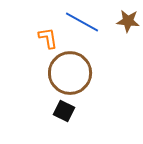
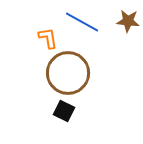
brown circle: moved 2 px left
